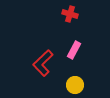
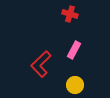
red L-shape: moved 2 px left, 1 px down
